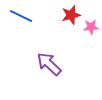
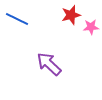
blue line: moved 4 px left, 3 px down
